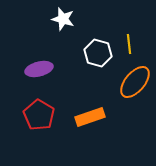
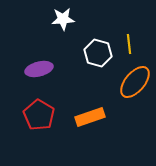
white star: rotated 20 degrees counterclockwise
